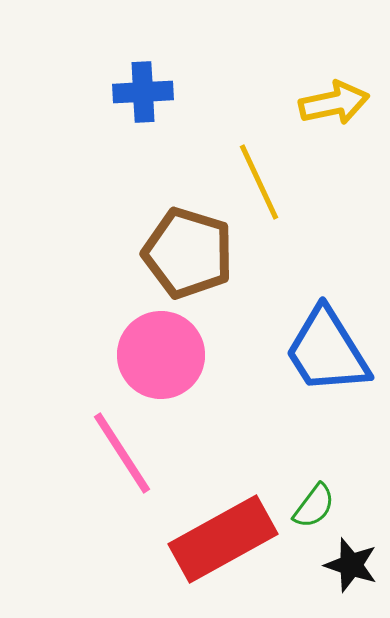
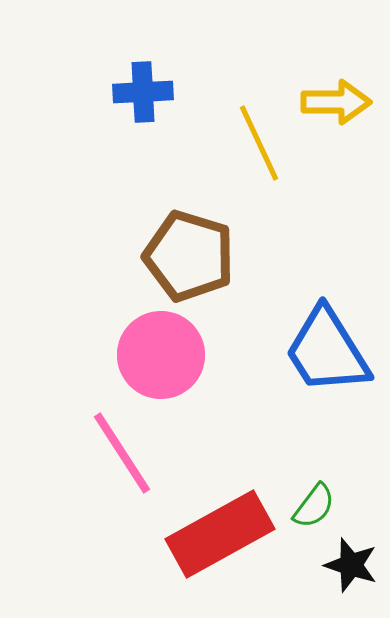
yellow arrow: moved 2 px right, 1 px up; rotated 12 degrees clockwise
yellow line: moved 39 px up
brown pentagon: moved 1 px right, 3 px down
red rectangle: moved 3 px left, 5 px up
